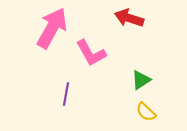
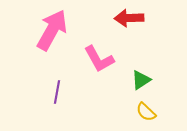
red arrow: rotated 20 degrees counterclockwise
pink arrow: moved 2 px down
pink L-shape: moved 8 px right, 6 px down
purple line: moved 9 px left, 2 px up
